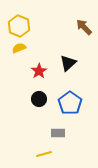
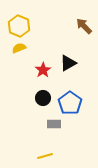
brown arrow: moved 1 px up
black triangle: rotated 12 degrees clockwise
red star: moved 4 px right, 1 px up
black circle: moved 4 px right, 1 px up
gray rectangle: moved 4 px left, 9 px up
yellow line: moved 1 px right, 2 px down
